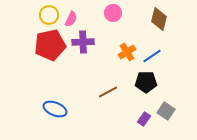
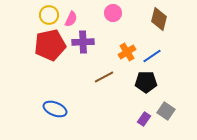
brown line: moved 4 px left, 15 px up
